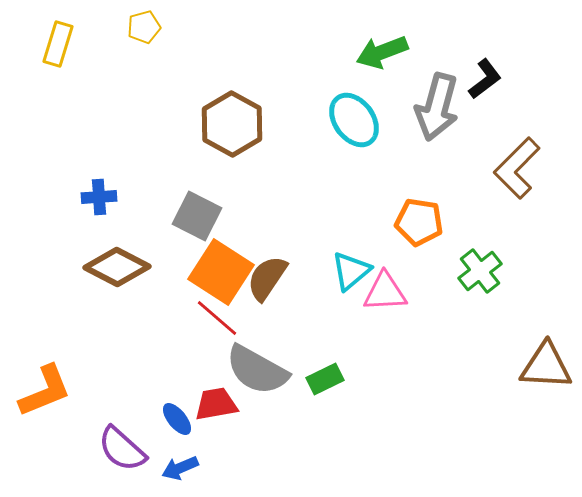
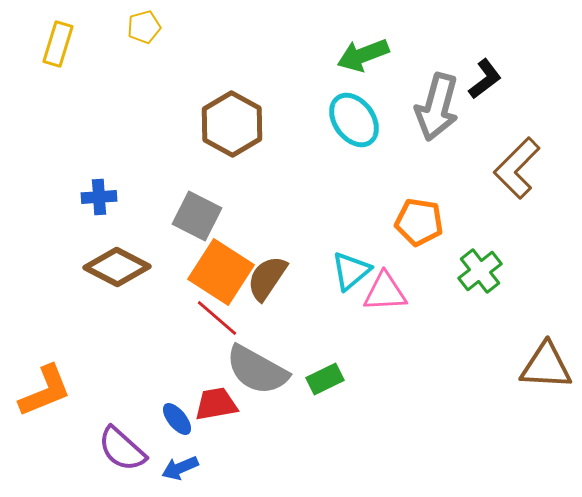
green arrow: moved 19 px left, 3 px down
